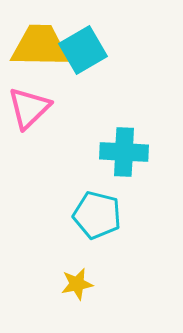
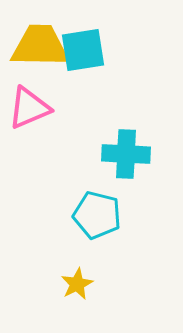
cyan square: rotated 21 degrees clockwise
pink triangle: rotated 21 degrees clockwise
cyan cross: moved 2 px right, 2 px down
yellow star: rotated 16 degrees counterclockwise
